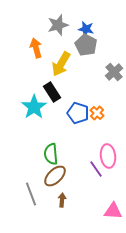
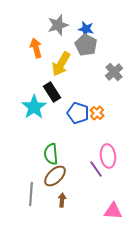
gray line: rotated 25 degrees clockwise
